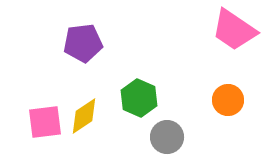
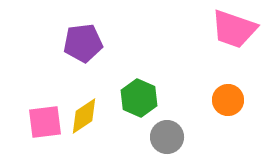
pink trapezoid: moved 1 px up; rotated 15 degrees counterclockwise
